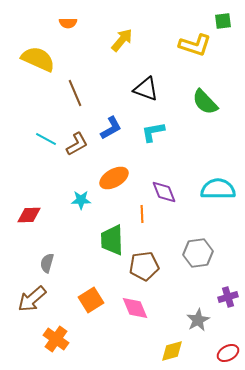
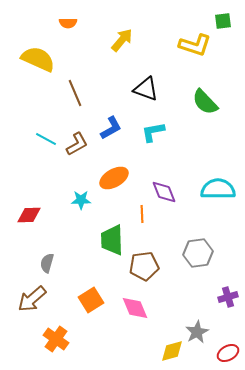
gray star: moved 1 px left, 12 px down
